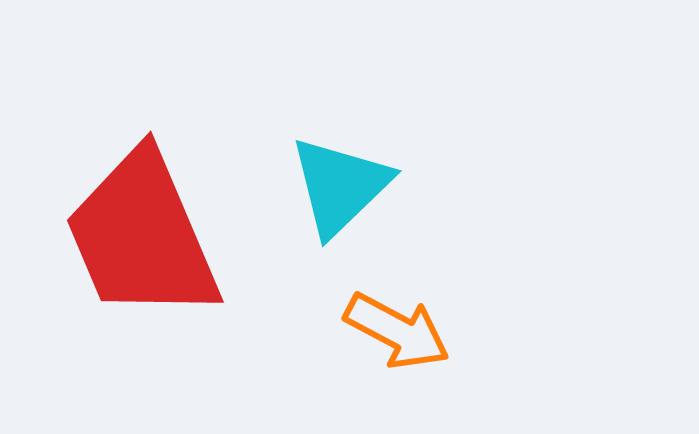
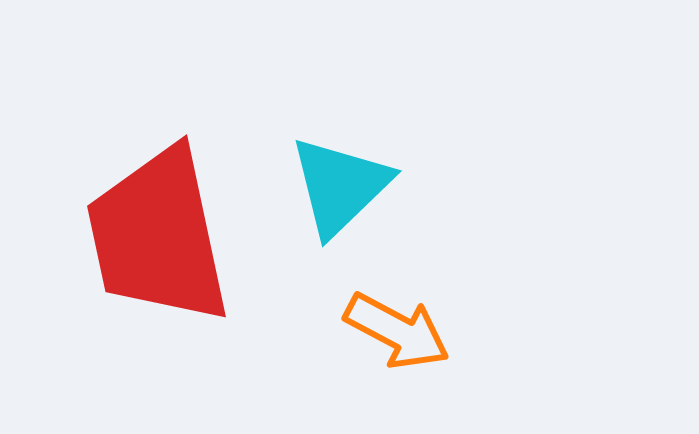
red trapezoid: moved 16 px right; rotated 11 degrees clockwise
